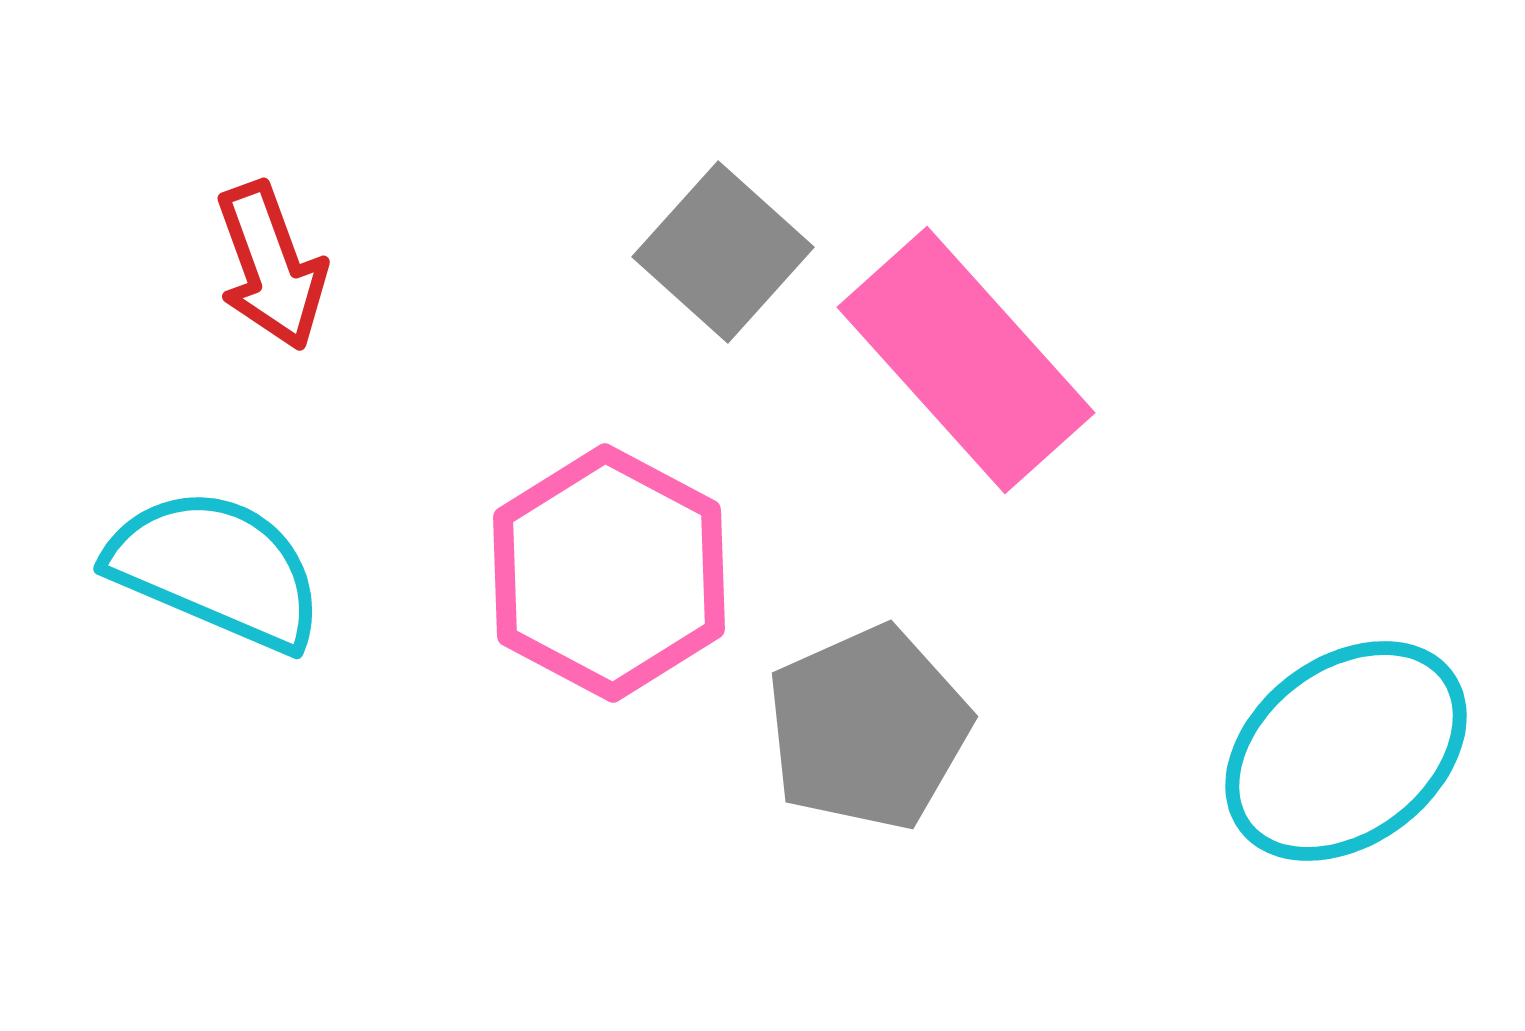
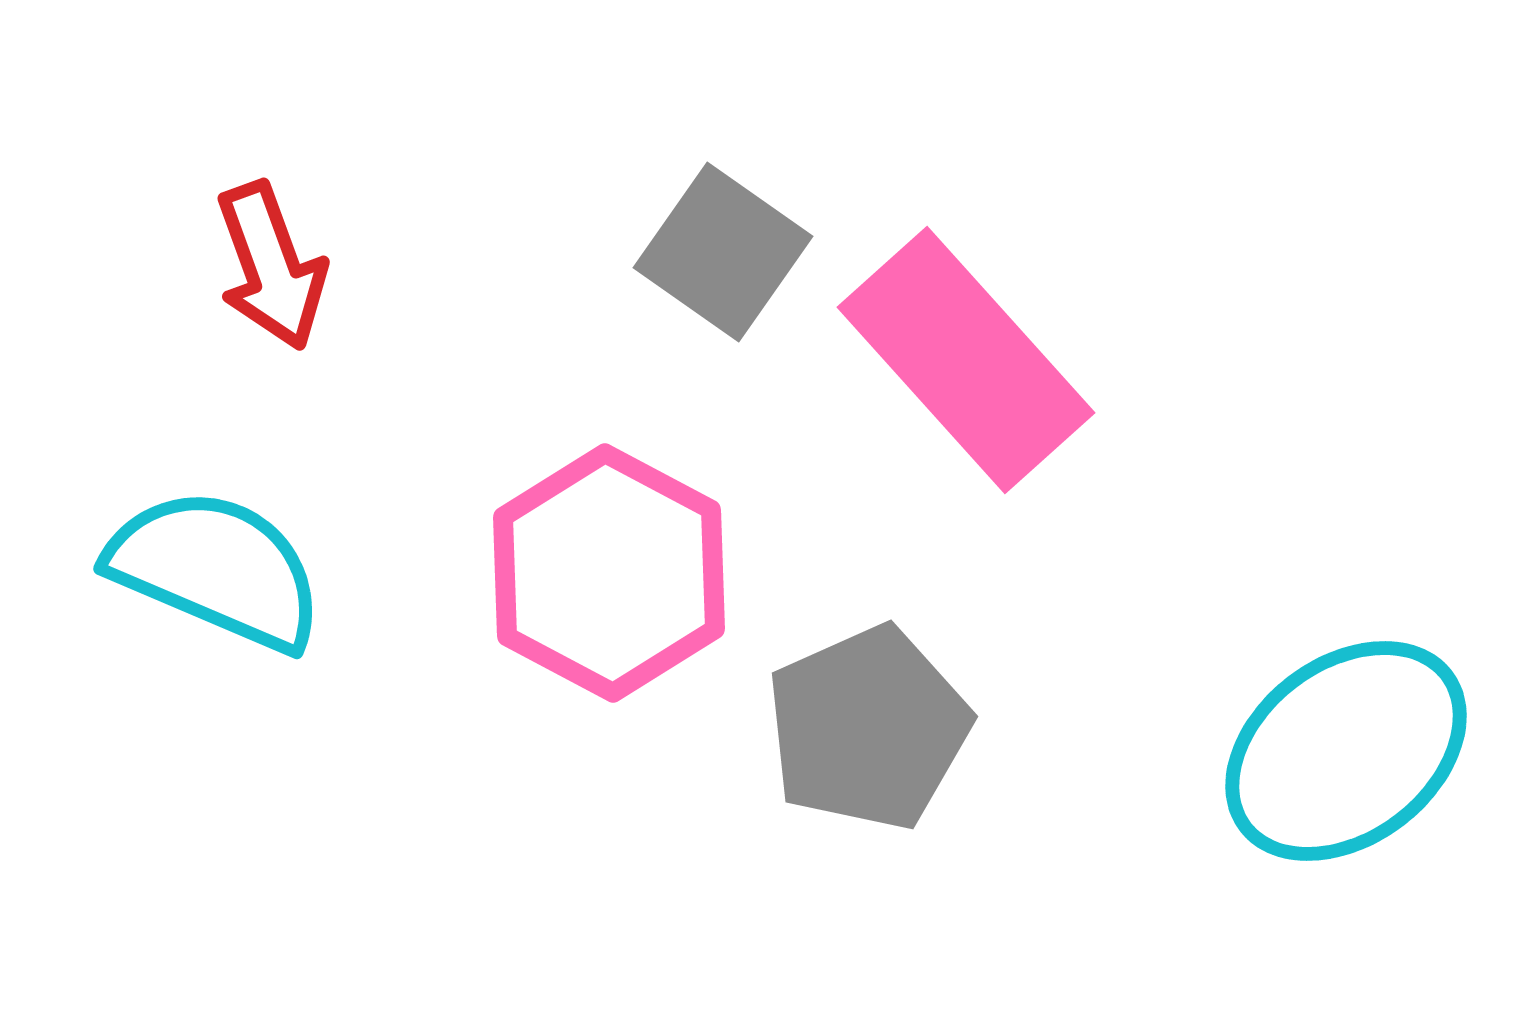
gray square: rotated 7 degrees counterclockwise
